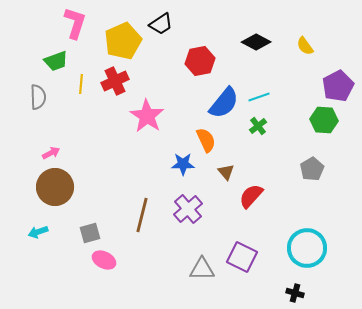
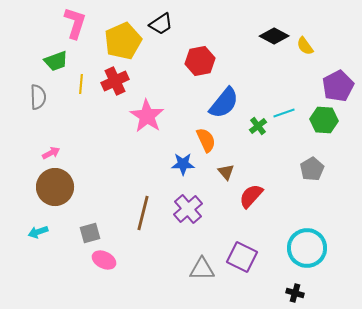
black diamond: moved 18 px right, 6 px up
cyan line: moved 25 px right, 16 px down
brown line: moved 1 px right, 2 px up
